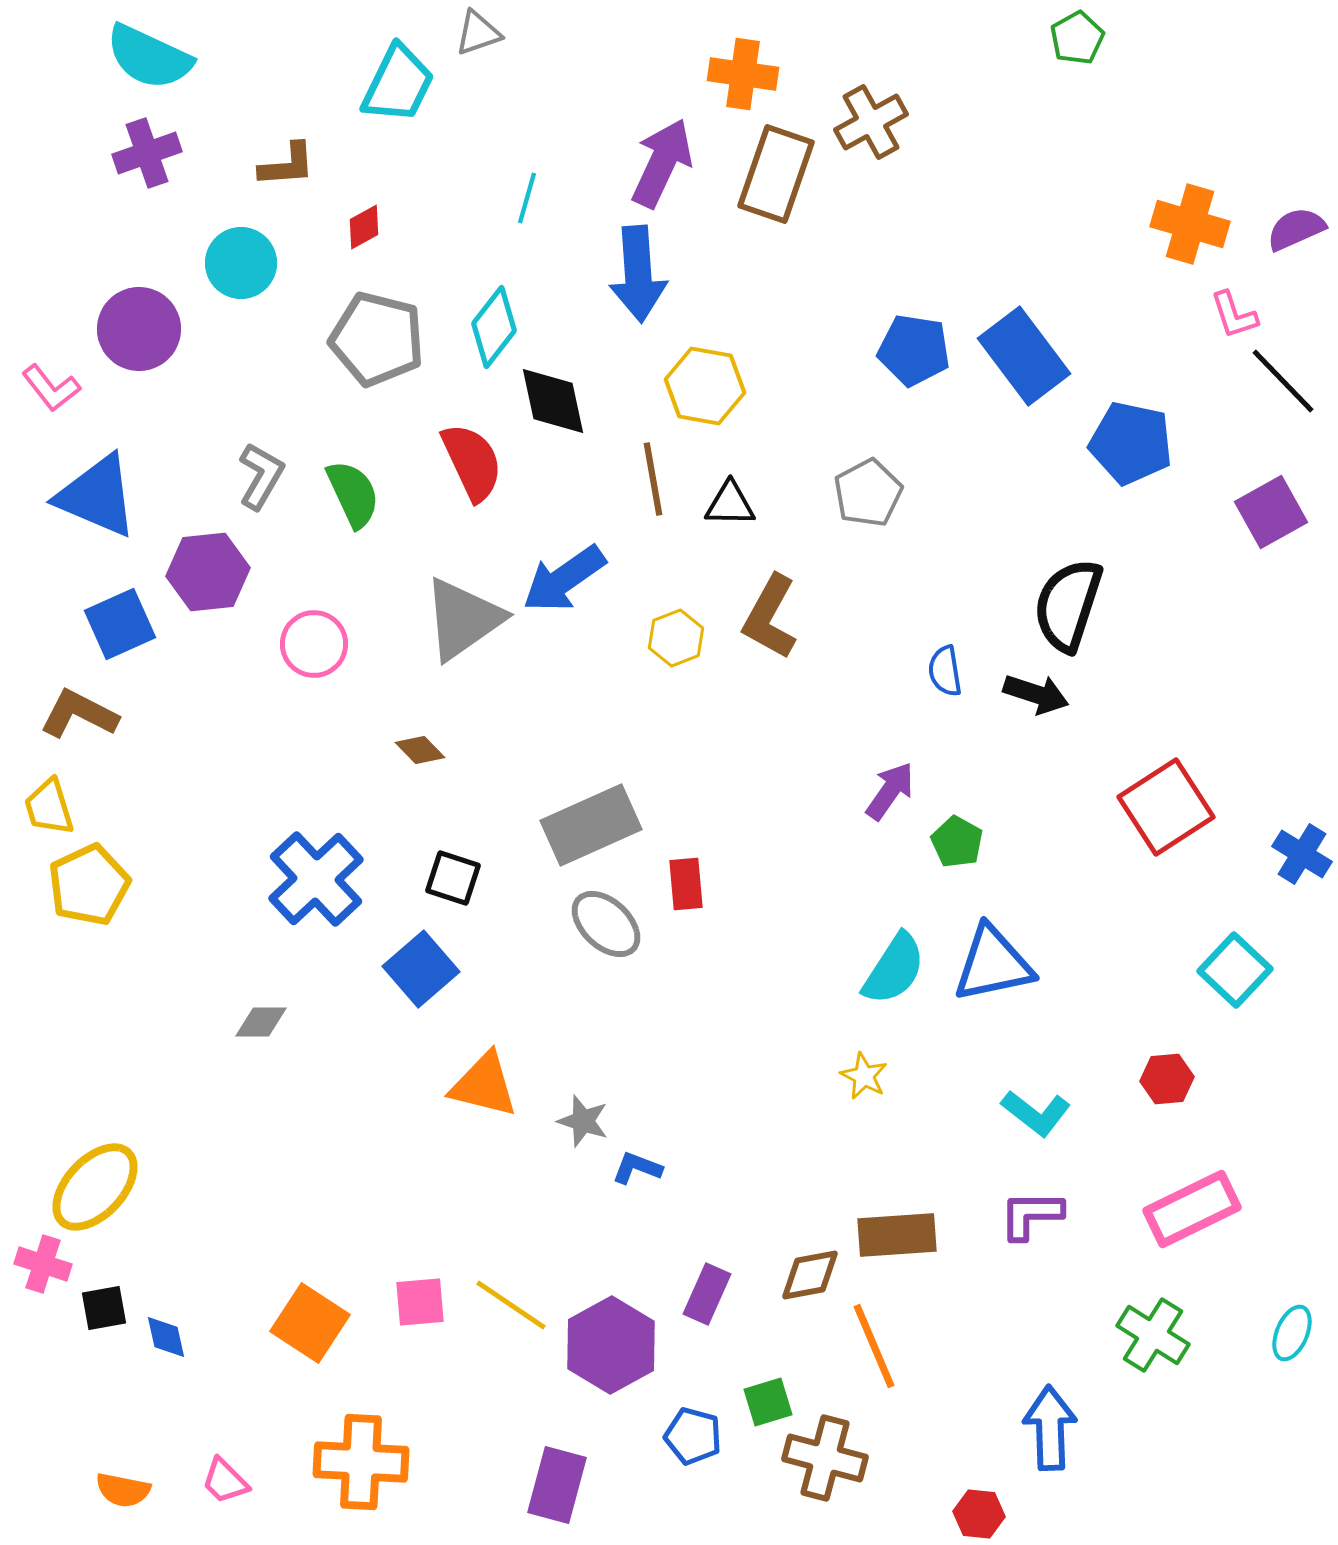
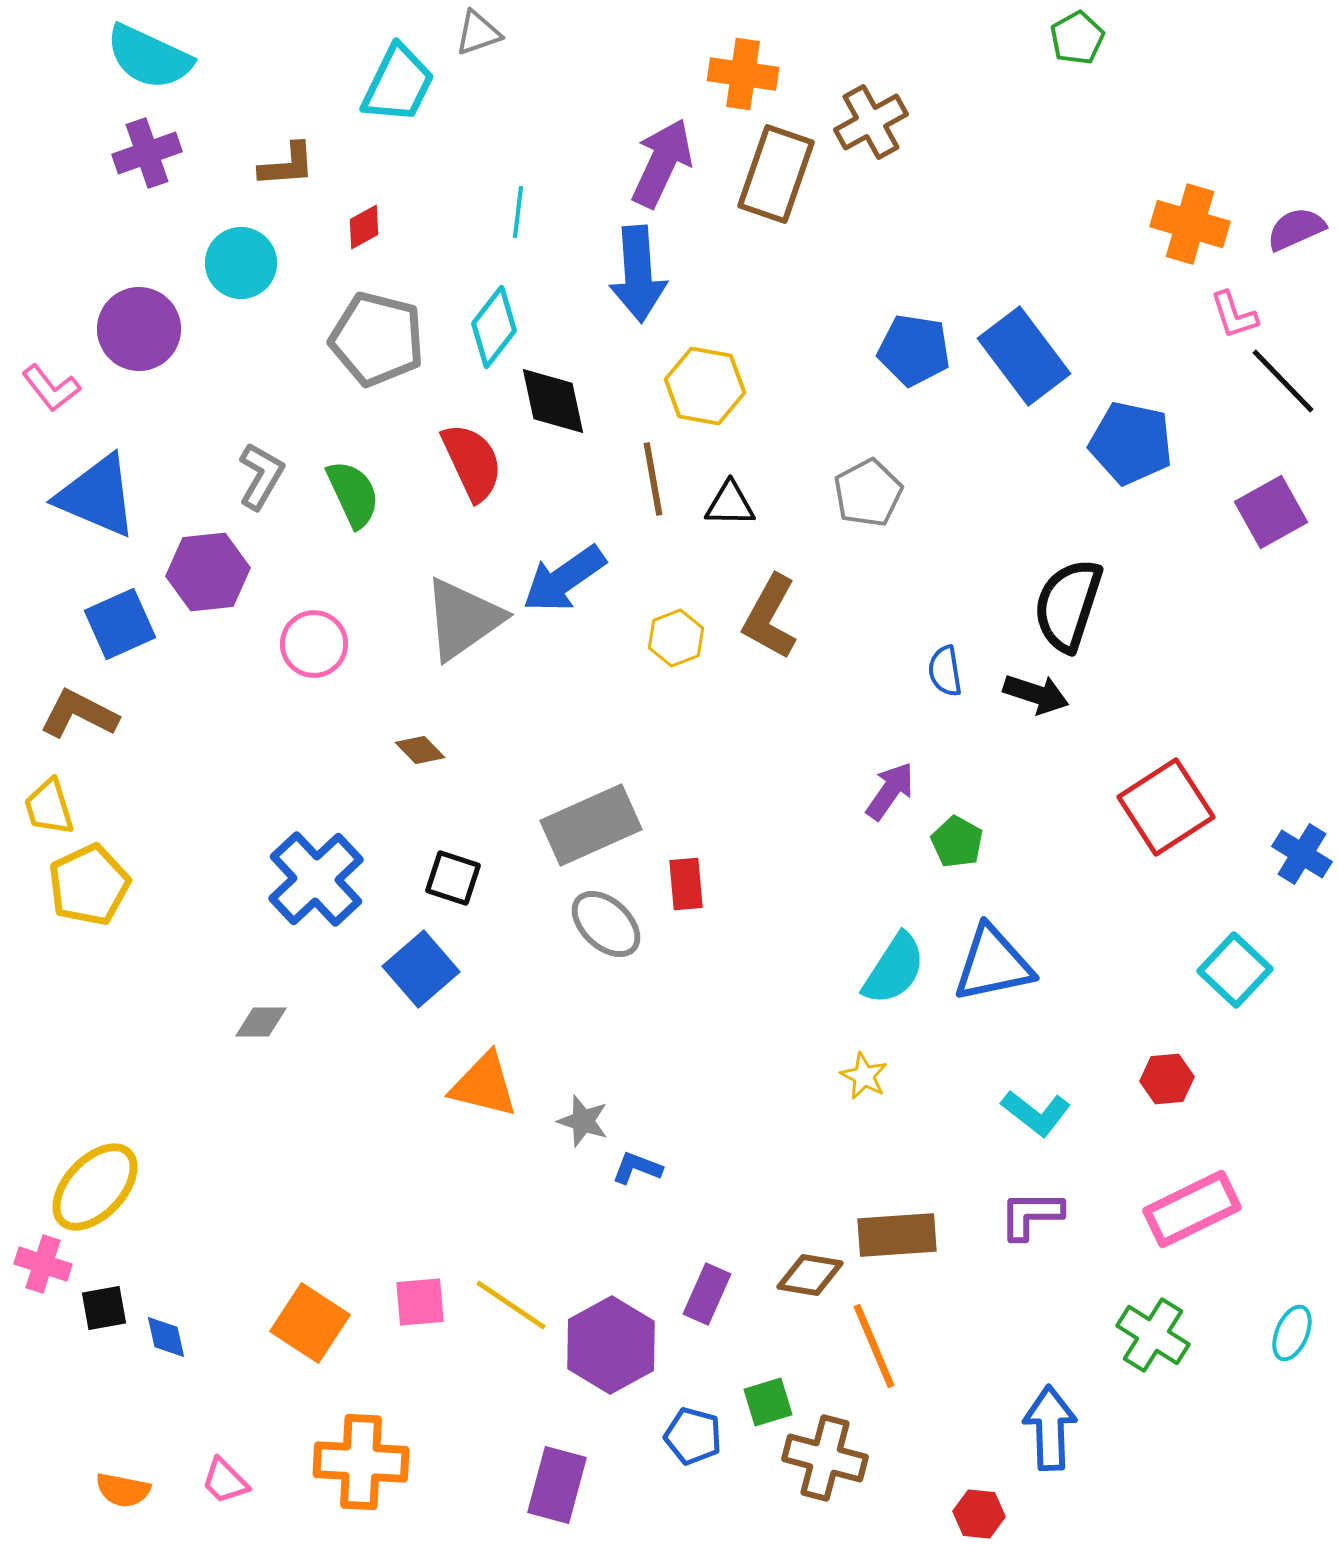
cyan line at (527, 198): moved 9 px left, 14 px down; rotated 9 degrees counterclockwise
brown diamond at (810, 1275): rotated 20 degrees clockwise
